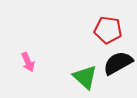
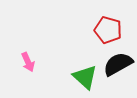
red pentagon: rotated 8 degrees clockwise
black semicircle: moved 1 px down
